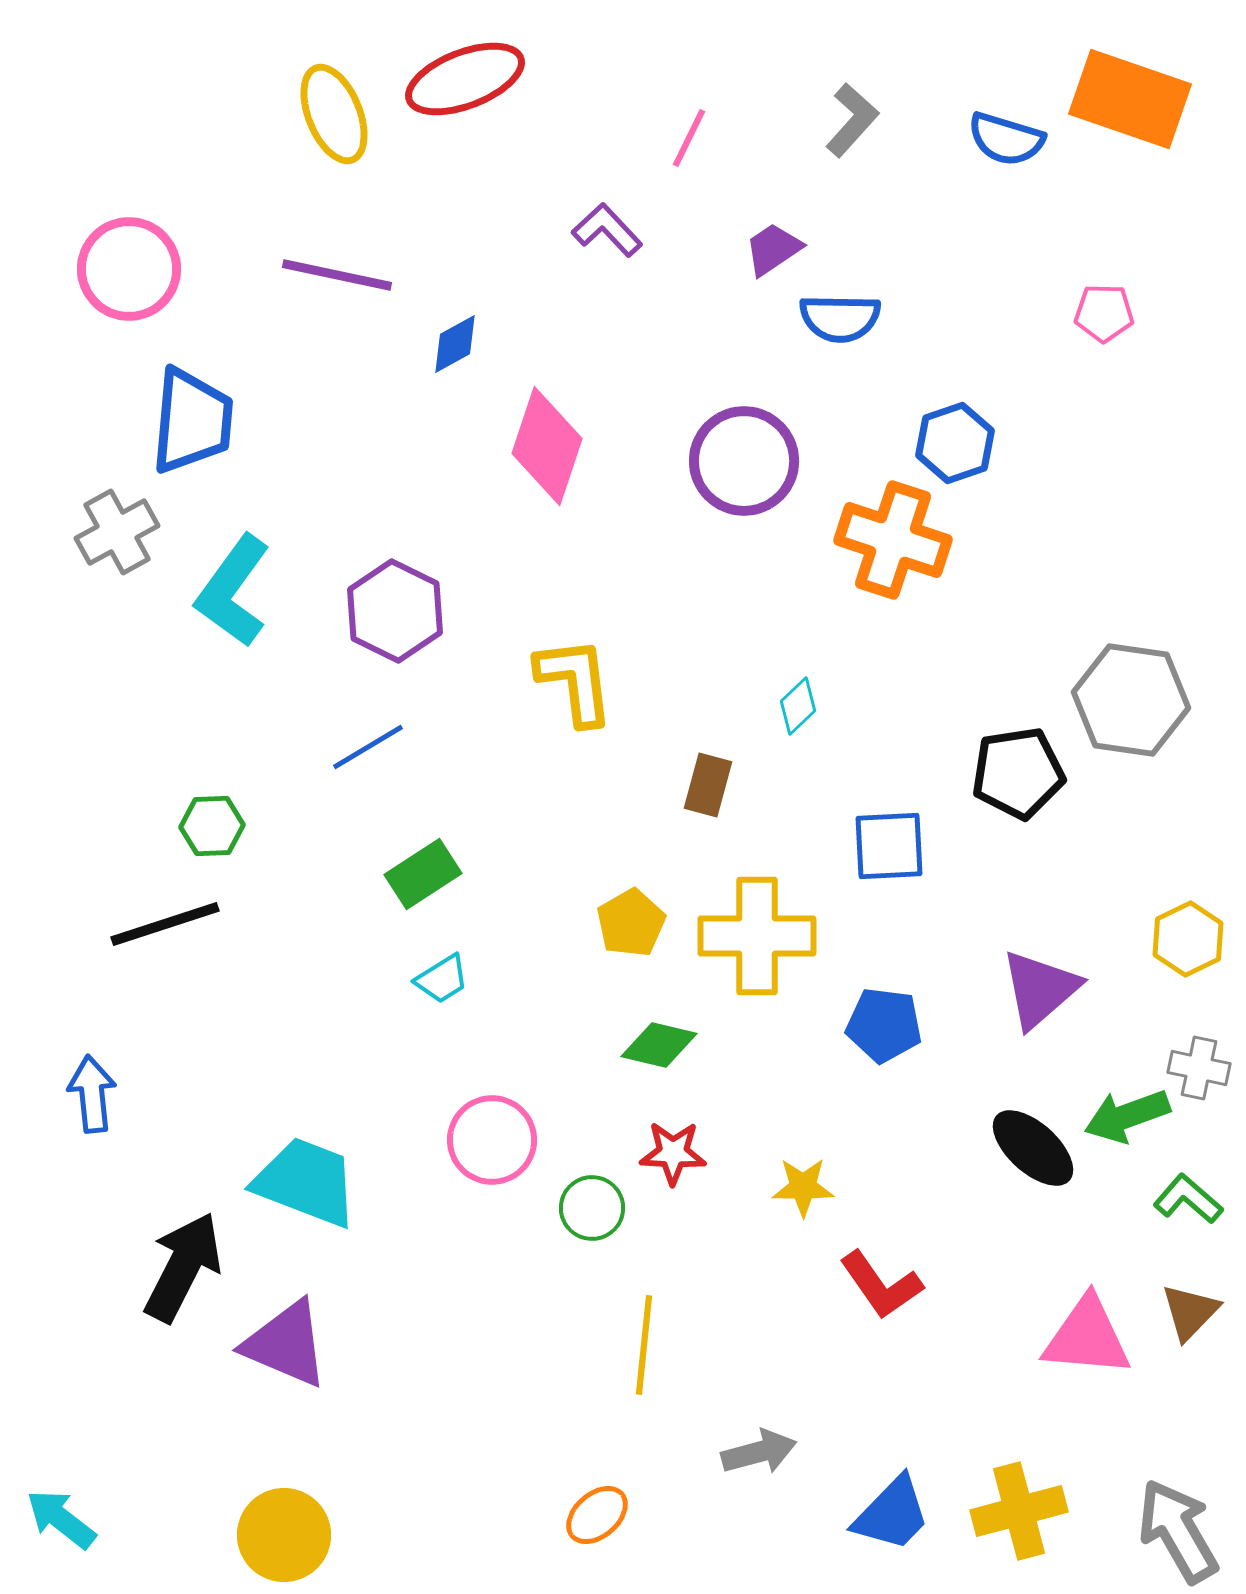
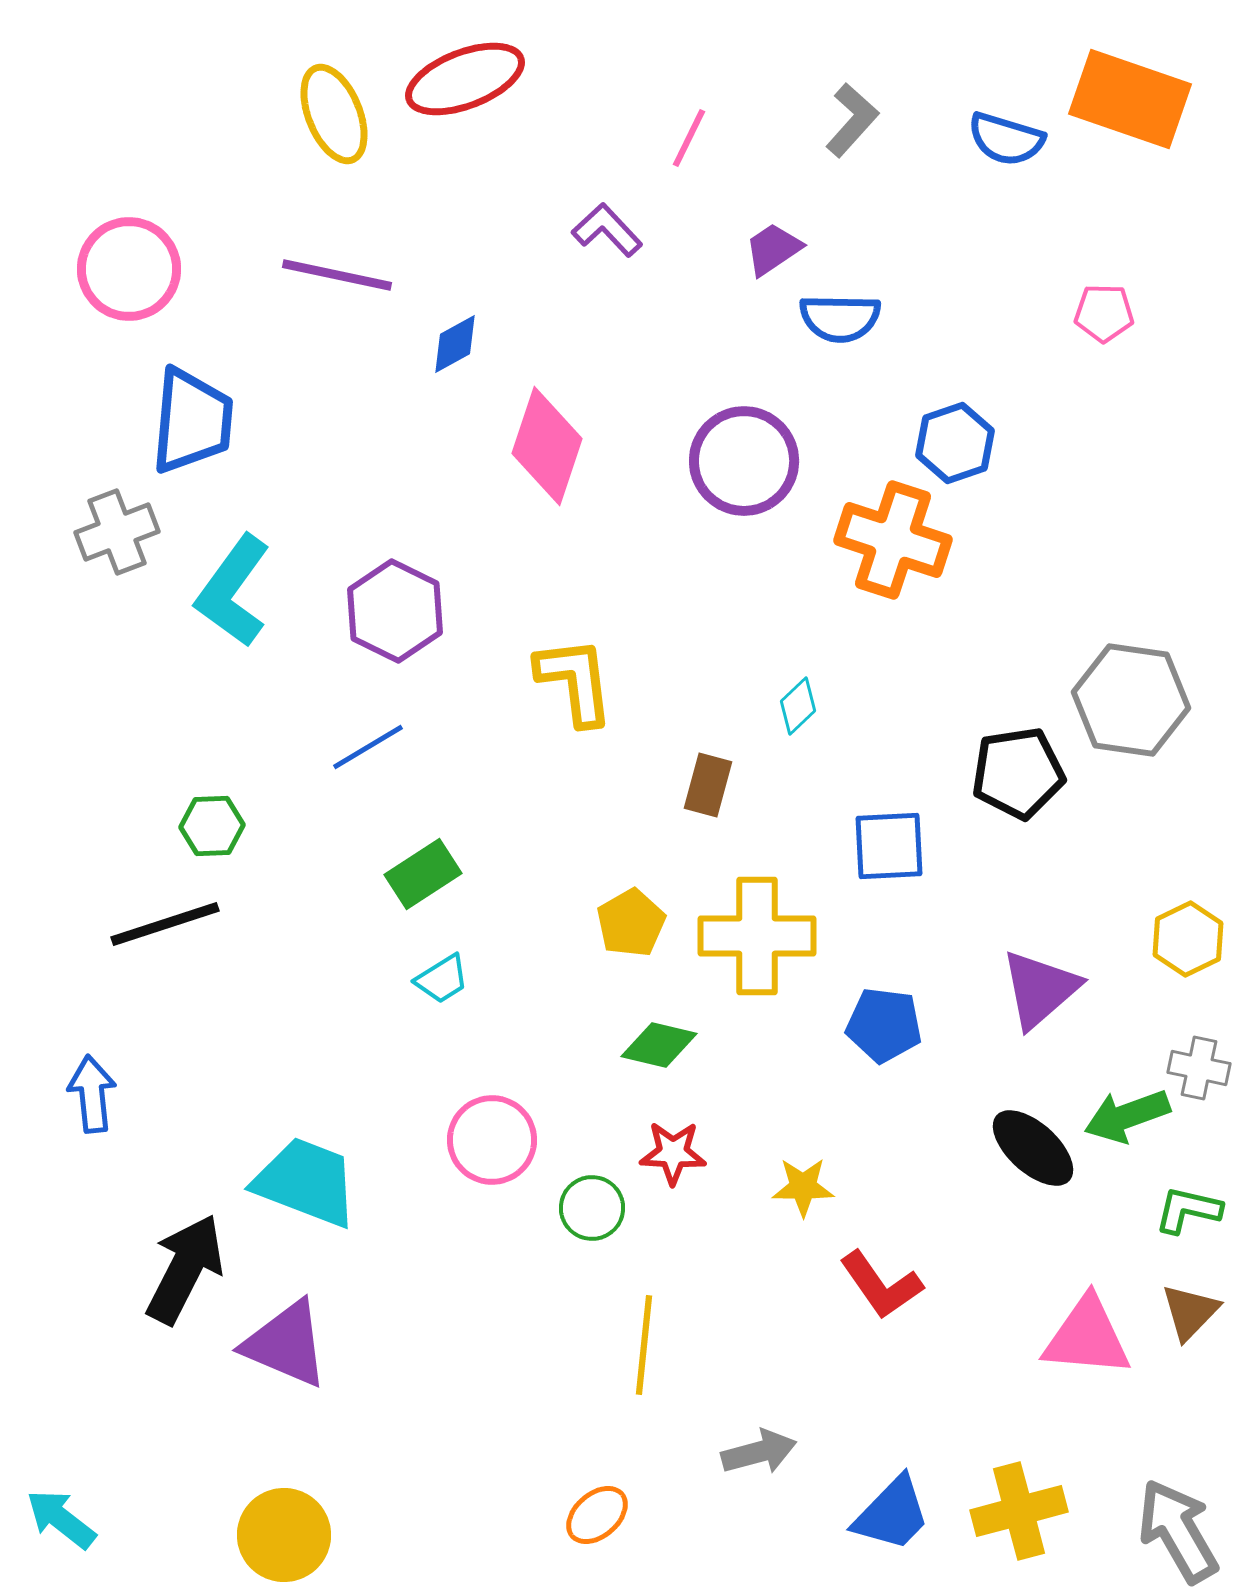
gray cross at (117, 532): rotated 8 degrees clockwise
green L-shape at (1188, 1199): moved 11 px down; rotated 28 degrees counterclockwise
black arrow at (183, 1267): moved 2 px right, 2 px down
